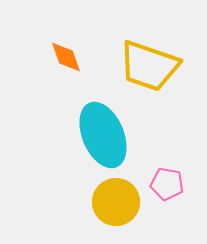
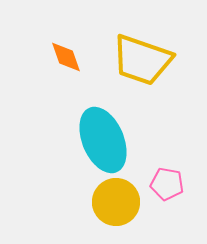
yellow trapezoid: moved 7 px left, 6 px up
cyan ellipse: moved 5 px down
